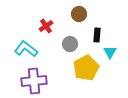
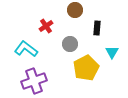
brown circle: moved 4 px left, 4 px up
black rectangle: moved 7 px up
cyan triangle: moved 2 px right
purple cross: rotated 15 degrees counterclockwise
